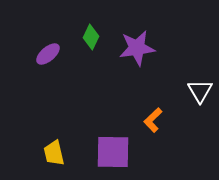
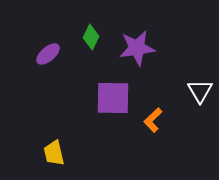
purple square: moved 54 px up
